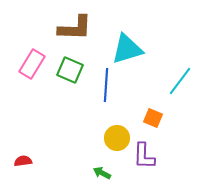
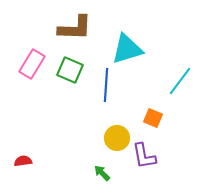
purple L-shape: rotated 12 degrees counterclockwise
green arrow: rotated 18 degrees clockwise
